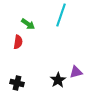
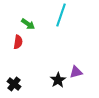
black cross: moved 3 px left, 1 px down; rotated 24 degrees clockwise
